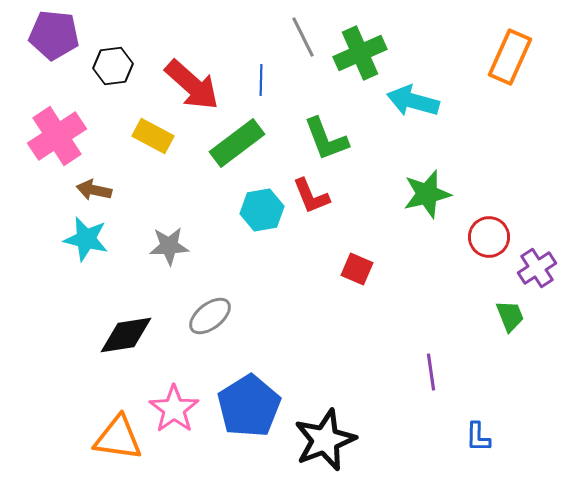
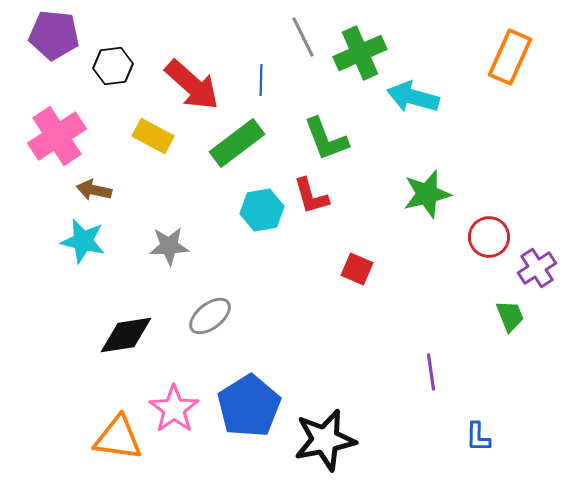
cyan arrow: moved 4 px up
red L-shape: rotated 6 degrees clockwise
cyan star: moved 3 px left, 2 px down
black star: rotated 10 degrees clockwise
